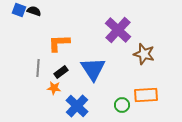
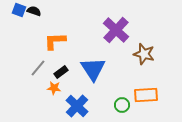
purple cross: moved 2 px left
orange L-shape: moved 4 px left, 2 px up
gray line: rotated 36 degrees clockwise
